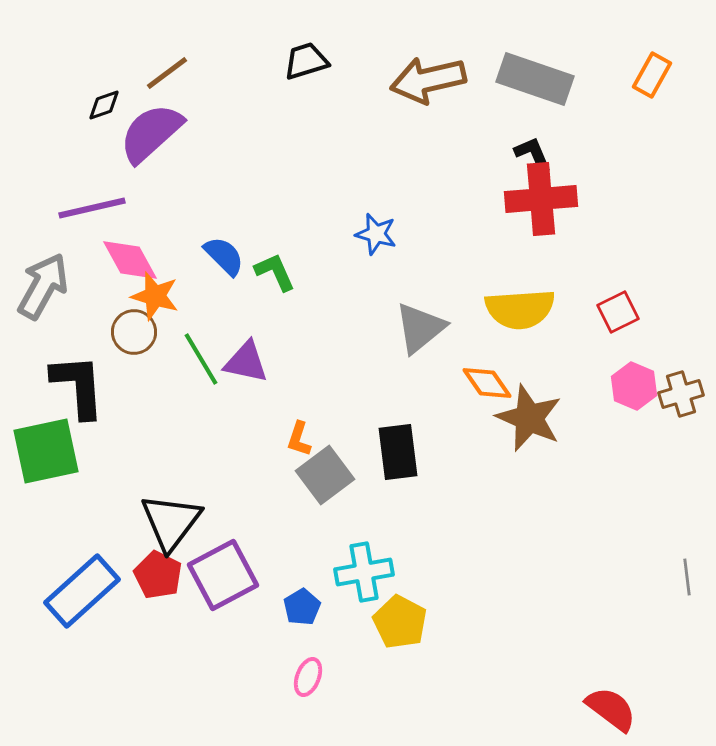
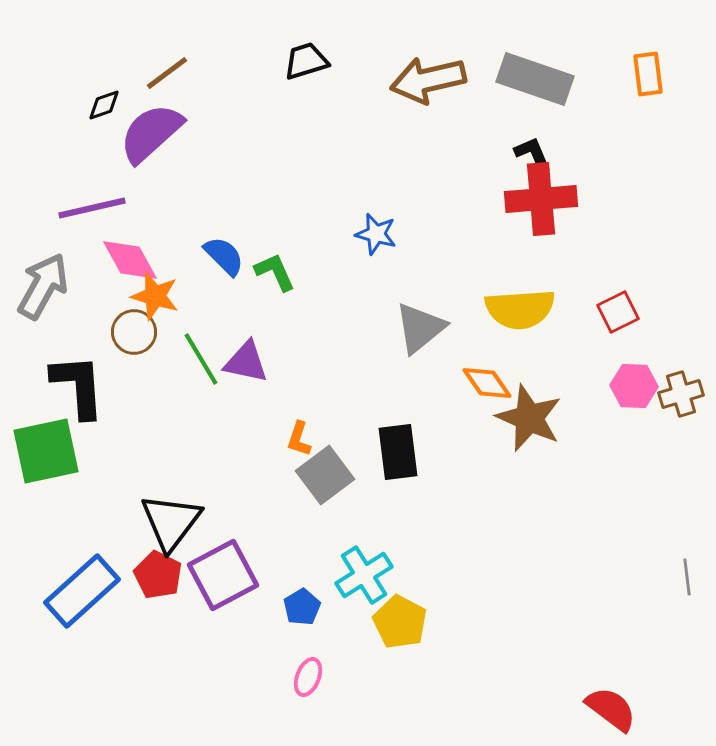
orange rectangle at (652, 75): moved 4 px left, 1 px up; rotated 36 degrees counterclockwise
pink hexagon at (634, 386): rotated 21 degrees counterclockwise
cyan cross at (364, 572): moved 3 px down; rotated 22 degrees counterclockwise
